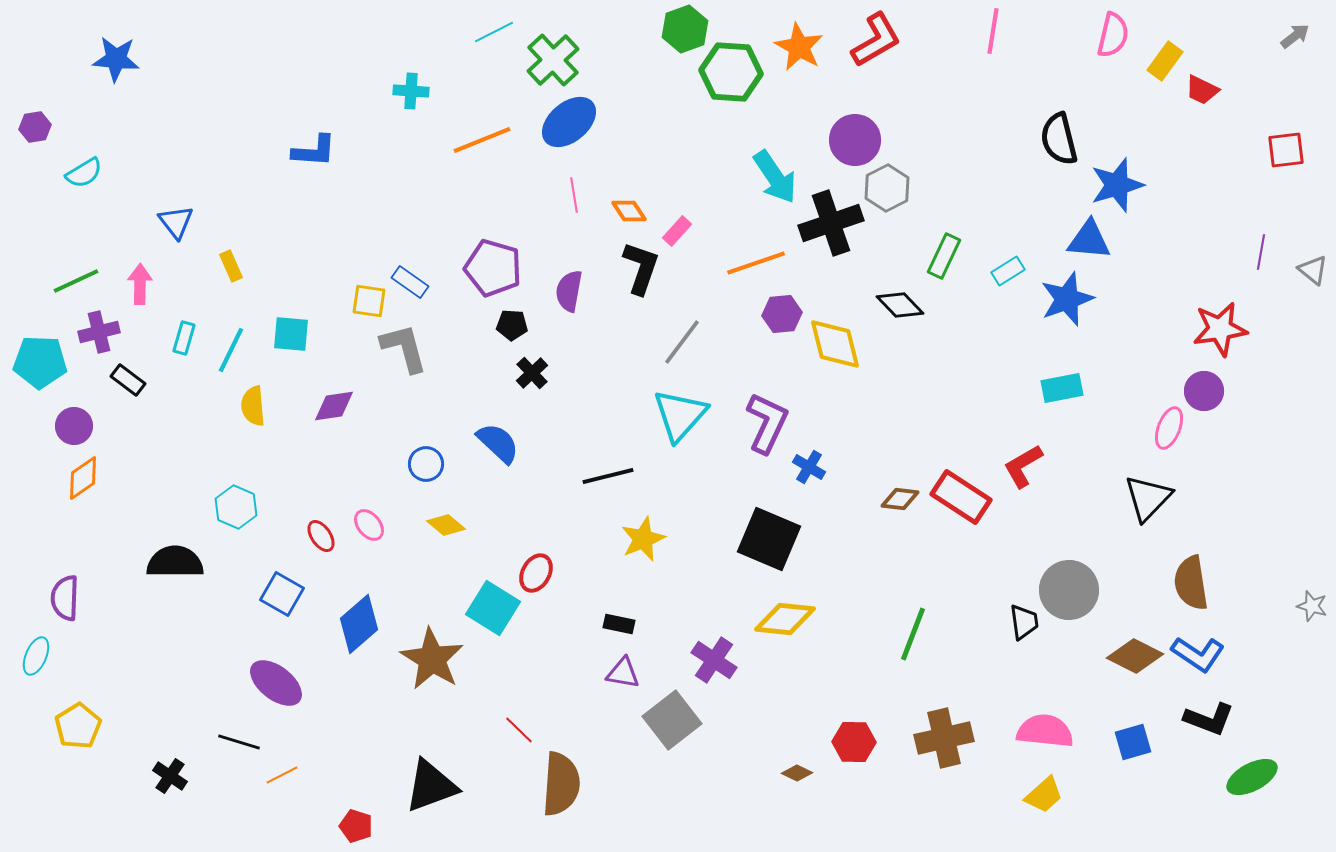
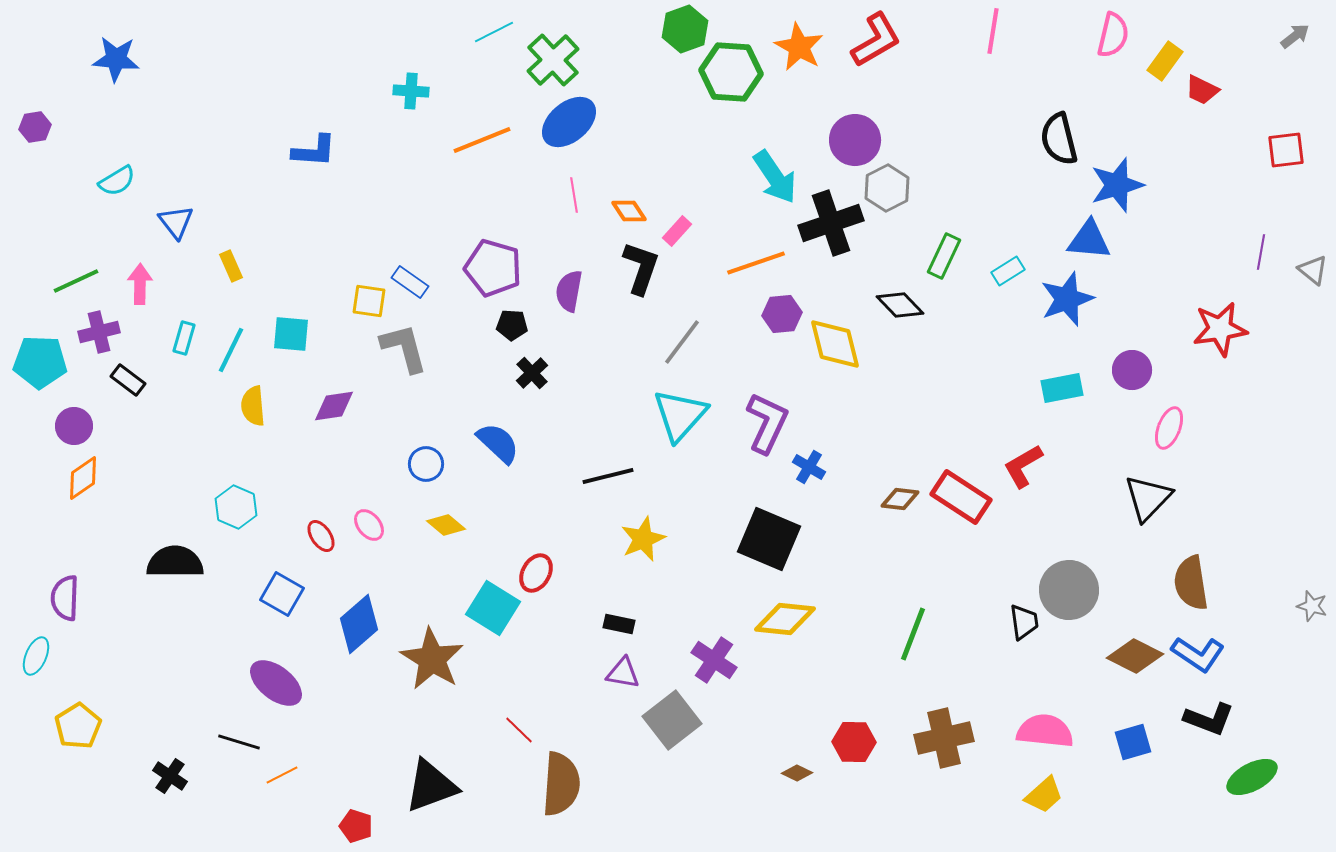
cyan semicircle at (84, 173): moved 33 px right, 8 px down
purple circle at (1204, 391): moved 72 px left, 21 px up
